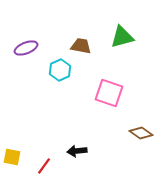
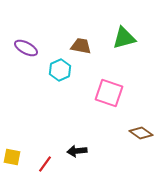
green triangle: moved 2 px right, 1 px down
purple ellipse: rotated 50 degrees clockwise
red line: moved 1 px right, 2 px up
